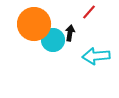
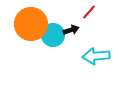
orange circle: moved 3 px left
black arrow: moved 1 px right, 3 px up; rotated 63 degrees clockwise
cyan circle: moved 5 px up
